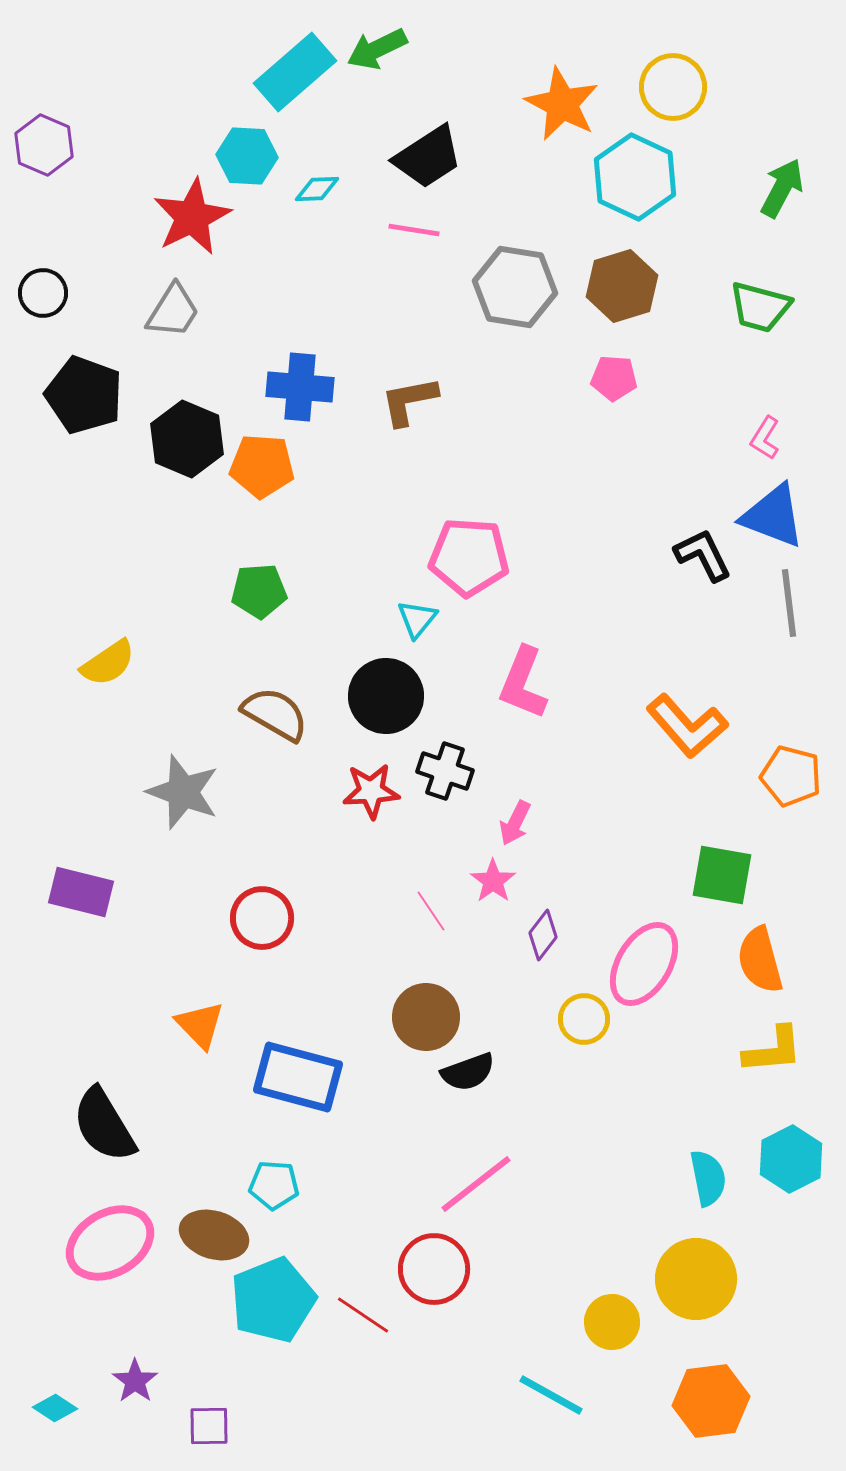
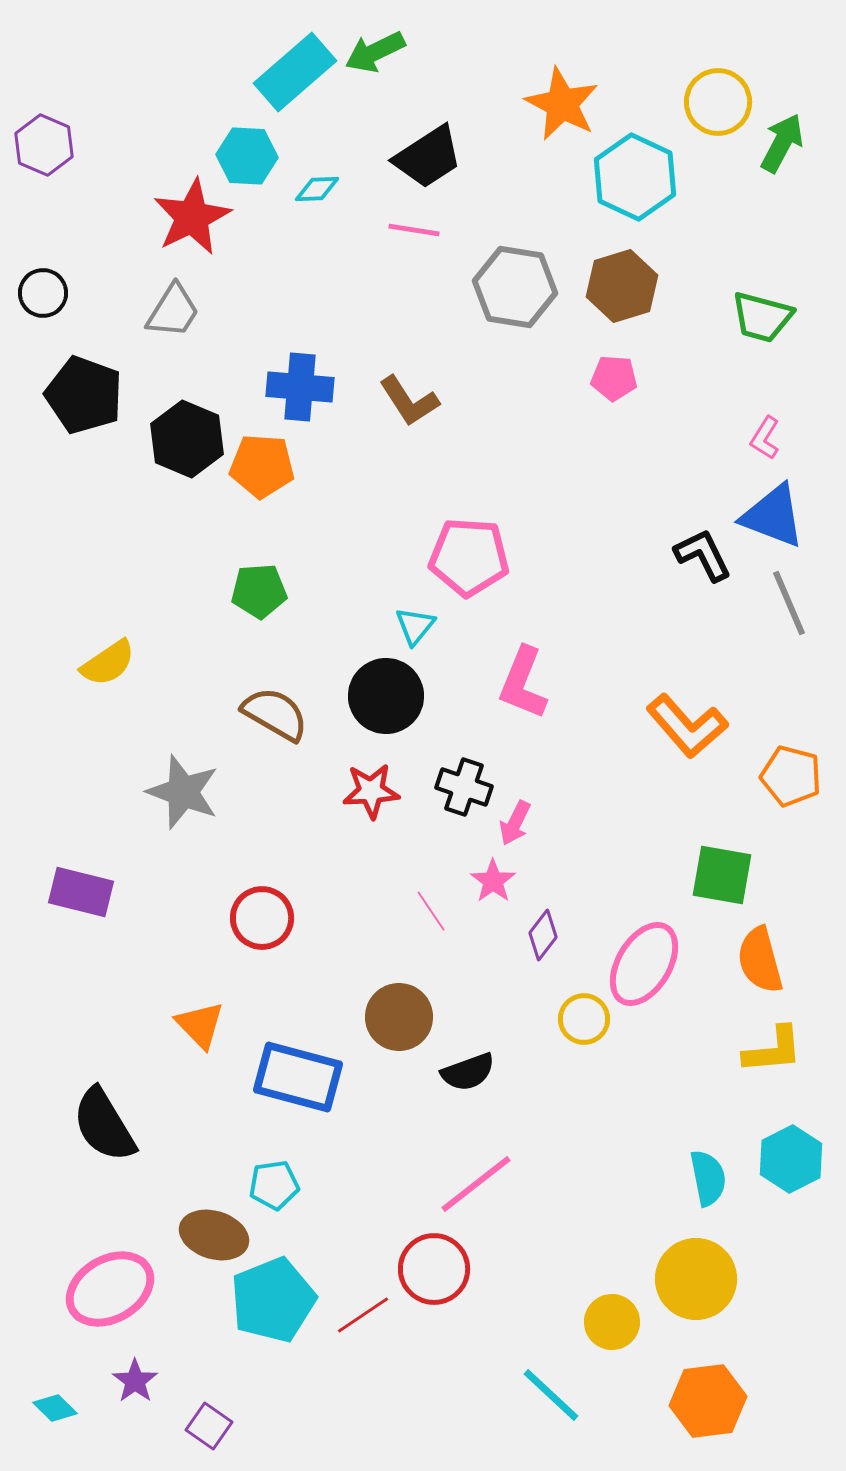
green arrow at (377, 49): moved 2 px left, 3 px down
yellow circle at (673, 87): moved 45 px right, 15 px down
green arrow at (782, 188): moved 45 px up
green trapezoid at (760, 307): moved 2 px right, 10 px down
brown L-shape at (409, 401): rotated 112 degrees counterclockwise
gray line at (789, 603): rotated 16 degrees counterclockwise
cyan triangle at (417, 619): moved 2 px left, 7 px down
black cross at (445, 771): moved 19 px right, 16 px down
brown circle at (426, 1017): moved 27 px left
cyan pentagon at (274, 1185): rotated 12 degrees counterclockwise
pink ellipse at (110, 1243): moved 46 px down
red line at (363, 1315): rotated 68 degrees counterclockwise
cyan line at (551, 1395): rotated 14 degrees clockwise
orange hexagon at (711, 1401): moved 3 px left
cyan diamond at (55, 1408): rotated 12 degrees clockwise
purple square at (209, 1426): rotated 36 degrees clockwise
